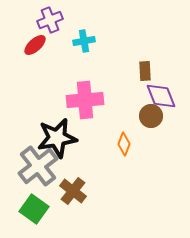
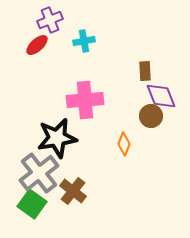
red ellipse: moved 2 px right
gray cross: moved 1 px right, 7 px down
green square: moved 2 px left, 5 px up
